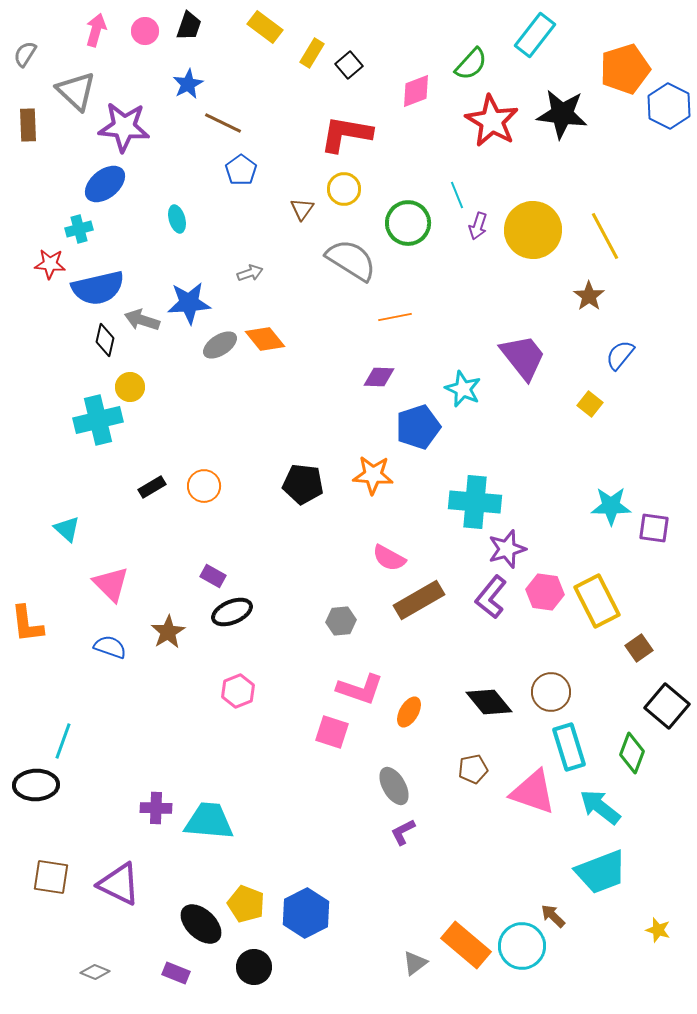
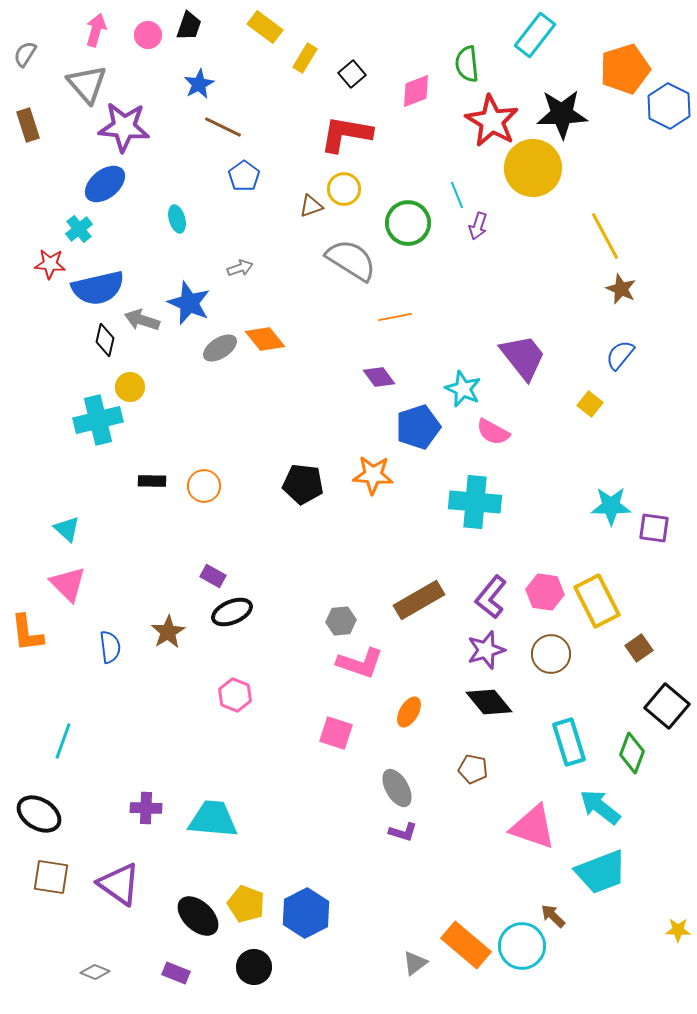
pink circle at (145, 31): moved 3 px right, 4 px down
yellow rectangle at (312, 53): moved 7 px left, 5 px down
green semicircle at (471, 64): moved 4 px left; rotated 132 degrees clockwise
black square at (349, 65): moved 3 px right, 9 px down
blue star at (188, 84): moved 11 px right
gray triangle at (76, 91): moved 11 px right, 7 px up; rotated 6 degrees clockwise
black star at (562, 114): rotated 9 degrees counterclockwise
brown line at (223, 123): moved 4 px down
brown rectangle at (28, 125): rotated 16 degrees counterclockwise
blue pentagon at (241, 170): moved 3 px right, 6 px down
brown triangle at (302, 209): moved 9 px right, 3 px up; rotated 35 degrees clockwise
cyan cross at (79, 229): rotated 24 degrees counterclockwise
yellow circle at (533, 230): moved 62 px up
gray arrow at (250, 273): moved 10 px left, 5 px up
brown star at (589, 296): moved 32 px right, 7 px up; rotated 12 degrees counterclockwise
blue star at (189, 303): rotated 27 degrees clockwise
gray ellipse at (220, 345): moved 3 px down
purple diamond at (379, 377): rotated 52 degrees clockwise
black rectangle at (152, 487): moved 6 px up; rotated 32 degrees clockwise
purple star at (507, 549): moved 21 px left, 101 px down
pink semicircle at (389, 558): moved 104 px right, 126 px up
pink triangle at (111, 584): moved 43 px left
orange L-shape at (27, 624): moved 9 px down
blue semicircle at (110, 647): rotated 64 degrees clockwise
pink L-shape at (360, 689): moved 26 px up
pink hexagon at (238, 691): moved 3 px left, 4 px down; rotated 16 degrees counterclockwise
brown circle at (551, 692): moved 38 px up
pink square at (332, 732): moved 4 px right, 1 px down
cyan rectangle at (569, 747): moved 5 px up
brown pentagon at (473, 769): rotated 24 degrees clockwise
black ellipse at (36, 785): moved 3 px right, 29 px down; rotated 33 degrees clockwise
gray ellipse at (394, 786): moved 3 px right, 2 px down
pink triangle at (533, 792): moved 35 px down
purple cross at (156, 808): moved 10 px left
cyan trapezoid at (209, 821): moved 4 px right, 2 px up
purple L-shape at (403, 832): rotated 136 degrees counterclockwise
purple triangle at (119, 884): rotated 9 degrees clockwise
black ellipse at (201, 924): moved 3 px left, 8 px up
yellow star at (658, 930): moved 20 px right; rotated 15 degrees counterclockwise
